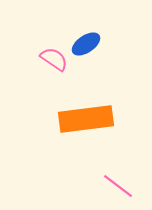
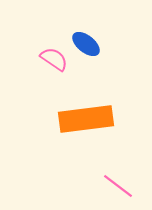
blue ellipse: rotated 72 degrees clockwise
